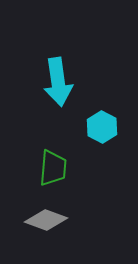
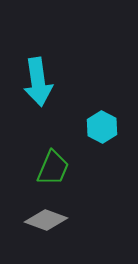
cyan arrow: moved 20 px left
green trapezoid: rotated 18 degrees clockwise
